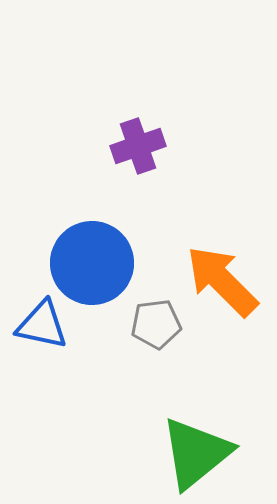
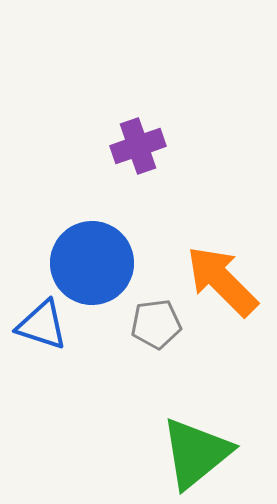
blue triangle: rotated 6 degrees clockwise
